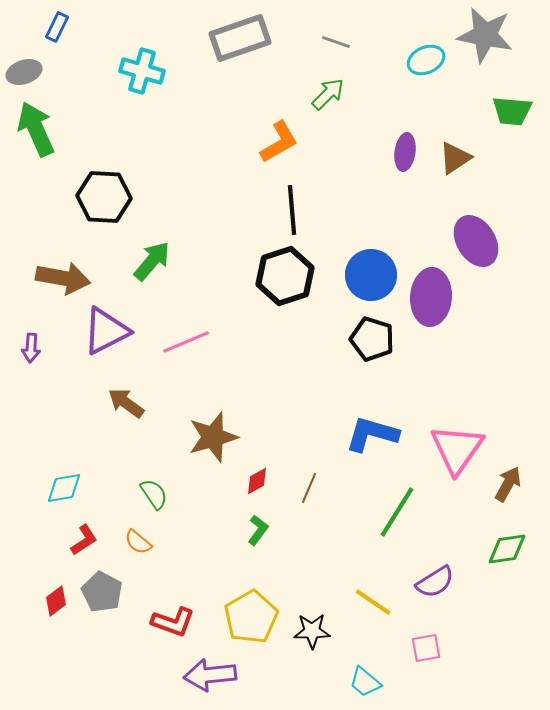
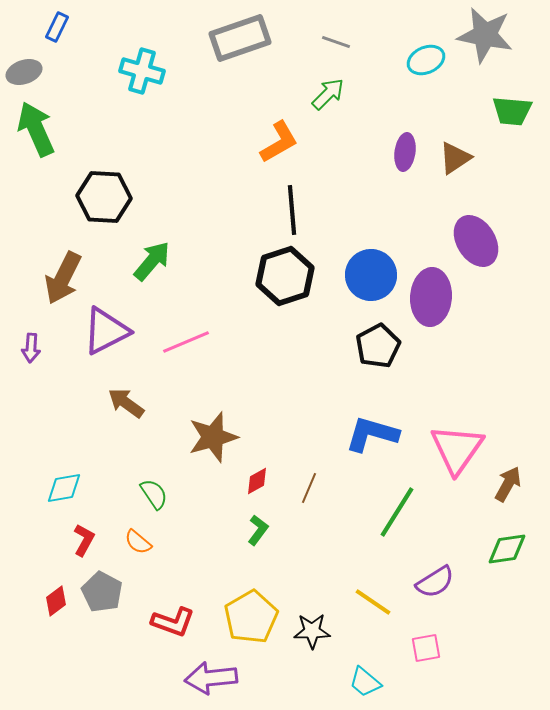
brown arrow at (63, 278): rotated 106 degrees clockwise
black pentagon at (372, 339): moved 6 px right, 7 px down; rotated 27 degrees clockwise
red L-shape at (84, 540): rotated 28 degrees counterclockwise
purple arrow at (210, 675): moved 1 px right, 3 px down
